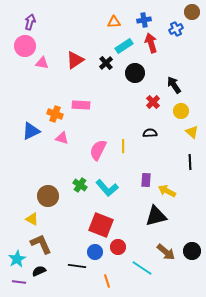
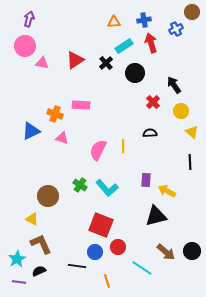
purple arrow at (30, 22): moved 1 px left, 3 px up
